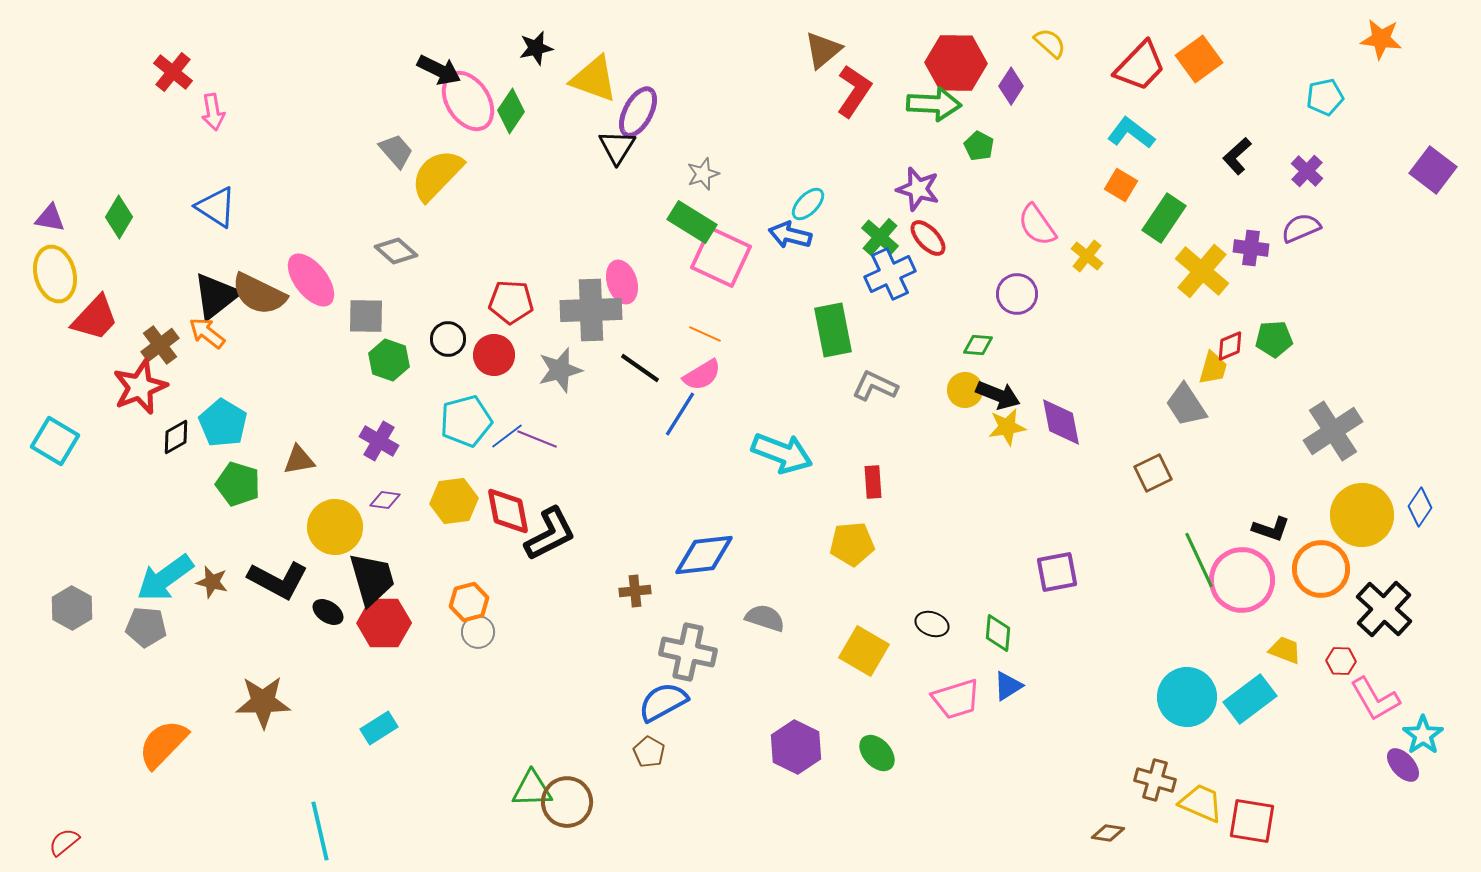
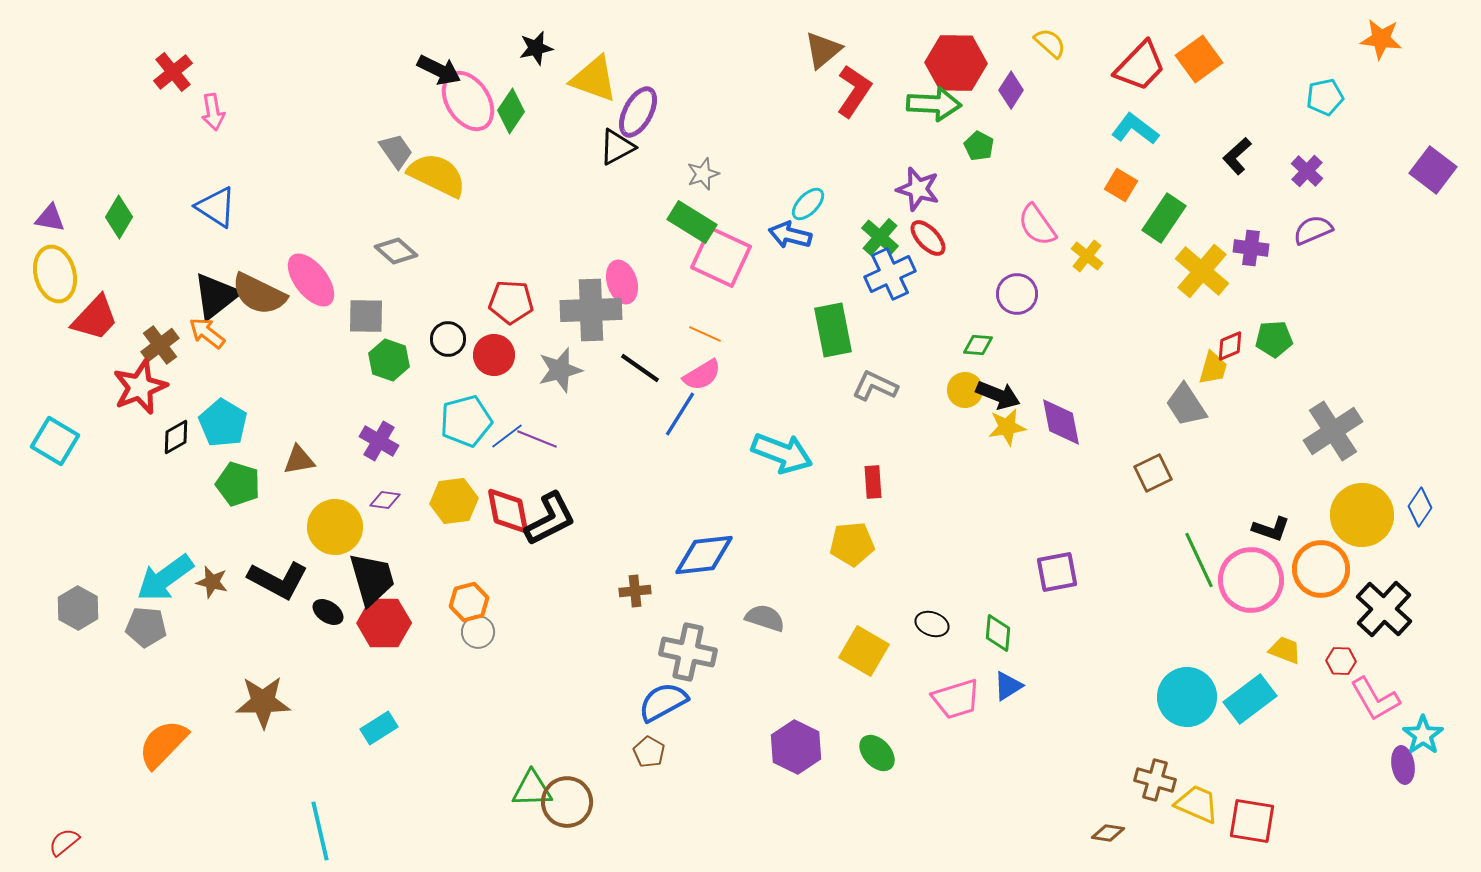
red cross at (173, 72): rotated 12 degrees clockwise
purple diamond at (1011, 86): moved 4 px down
cyan L-shape at (1131, 133): moved 4 px right, 4 px up
black triangle at (617, 147): rotated 30 degrees clockwise
gray trapezoid at (396, 151): rotated 6 degrees clockwise
yellow semicircle at (437, 175): rotated 72 degrees clockwise
purple semicircle at (1301, 228): moved 12 px right, 2 px down
black L-shape at (550, 534): moved 15 px up
pink circle at (1242, 580): moved 9 px right
gray hexagon at (72, 608): moved 6 px right
purple ellipse at (1403, 765): rotated 33 degrees clockwise
yellow trapezoid at (1201, 803): moved 4 px left, 1 px down
